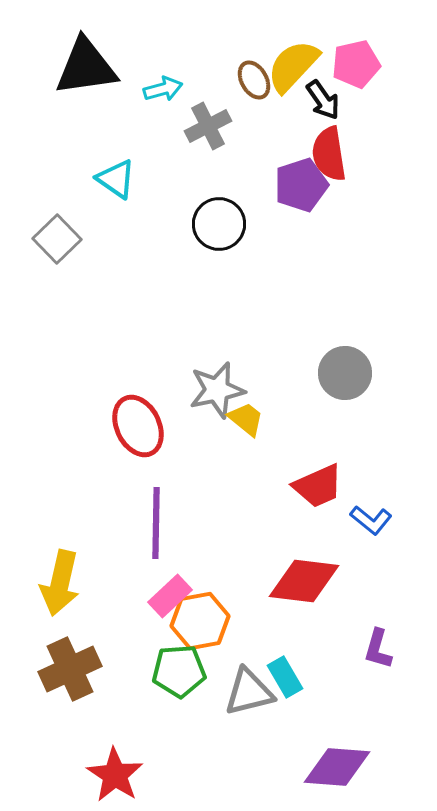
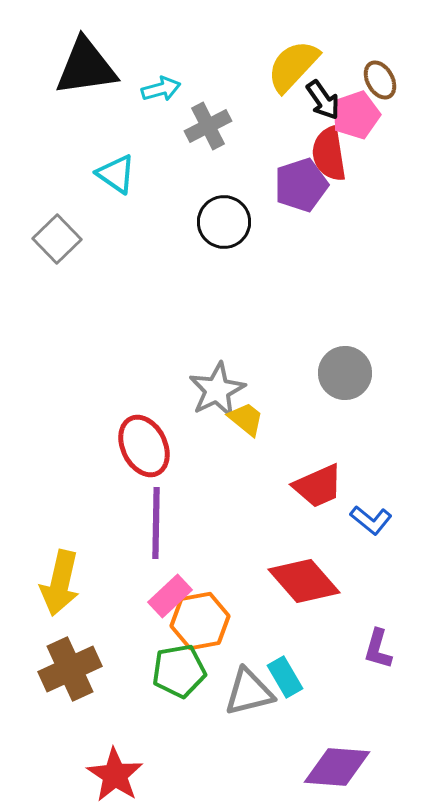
pink pentagon: moved 51 px down; rotated 6 degrees counterclockwise
brown ellipse: moved 126 px right
cyan arrow: moved 2 px left
cyan triangle: moved 5 px up
black circle: moved 5 px right, 2 px up
gray star: rotated 14 degrees counterclockwise
red ellipse: moved 6 px right, 20 px down
red diamond: rotated 42 degrees clockwise
green pentagon: rotated 6 degrees counterclockwise
